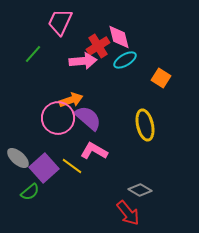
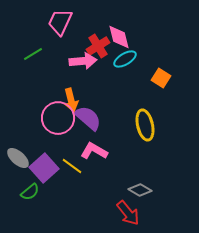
green line: rotated 18 degrees clockwise
cyan ellipse: moved 1 px up
orange arrow: rotated 95 degrees clockwise
